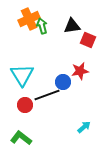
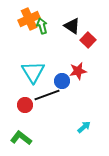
black triangle: rotated 42 degrees clockwise
red square: rotated 21 degrees clockwise
red star: moved 2 px left
cyan triangle: moved 11 px right, 3 px up
blue circle: moved 1 px left, 1 px up
